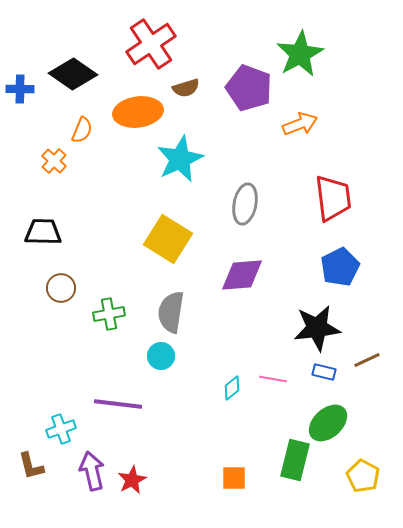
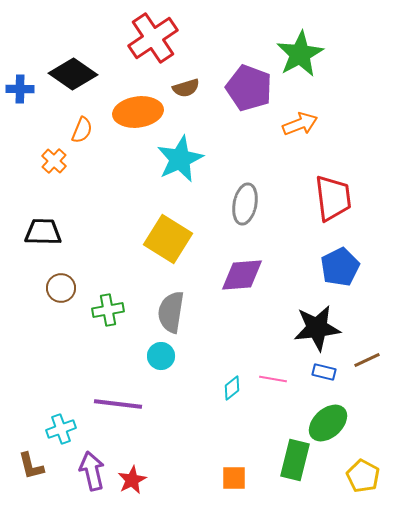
red cross: moved 2 px right, 6 px up
green cross: moved 1 px left, 4 px up
